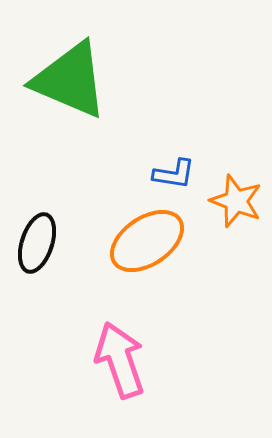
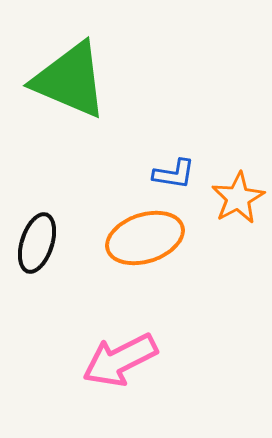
orange star: moved 2 px right, 3 px up; rotated 22 degrees clockwise
orange ellipse: moved 2 px left, 3 px up; rotated 16 degrees clockwise
pink arrow: rotated 98 degrees counterclockwise
